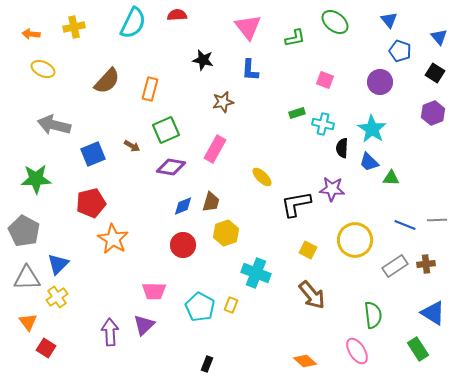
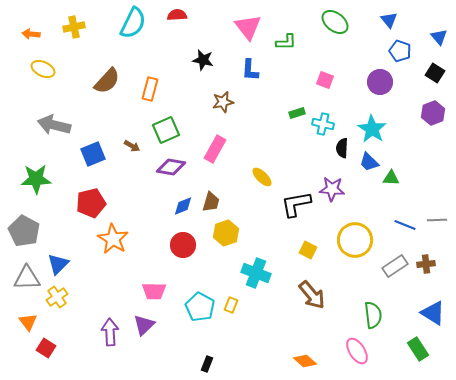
green L-shape at (295, 38): moved 9 px left, 4 px down; rotated 10 degrees clockwise
